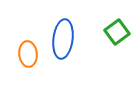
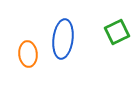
green square: rotated 10 degrees clockwise
